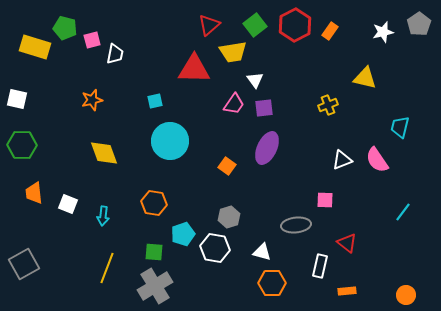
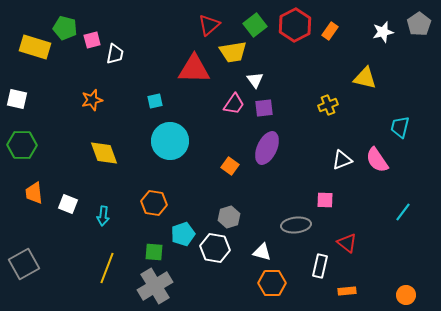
orange square at (227, 166): moved 3 px right
